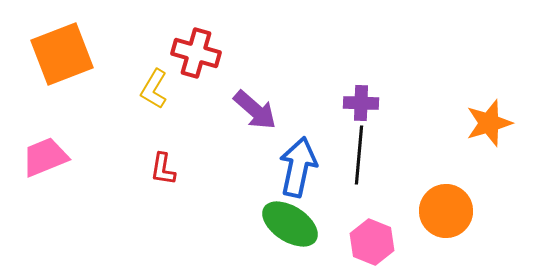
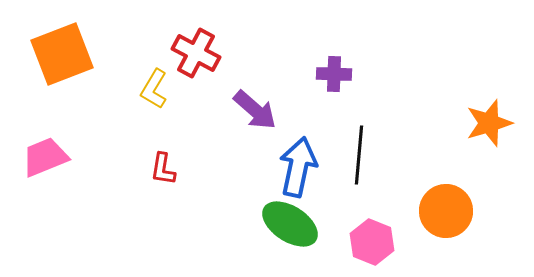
red cross: rotated 12 degrees clockwise
purple cross: moved 27 px left, 29 px up
